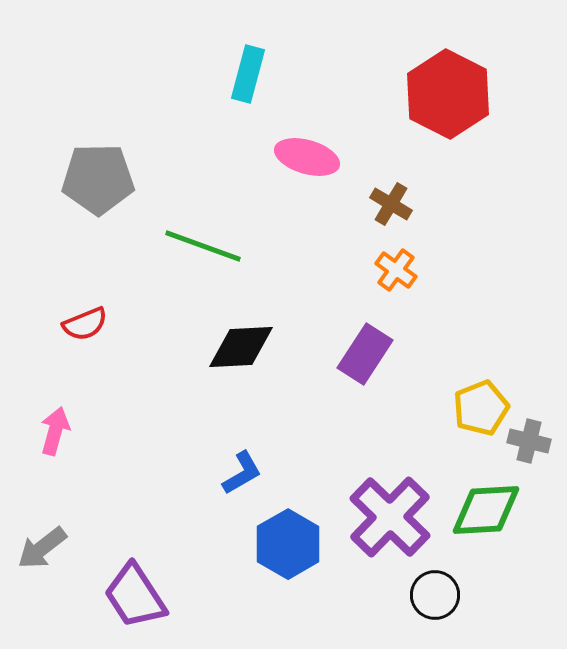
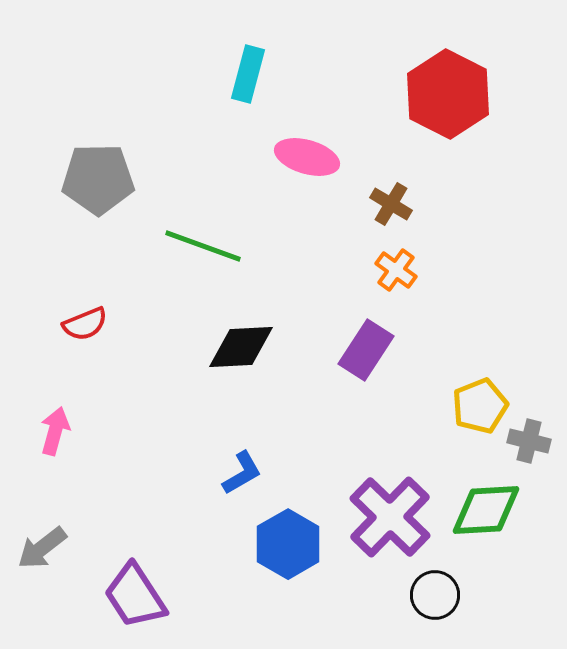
purple rectangle: moved 1 px right, 4 px up
yellow pentagon: moved 1 px left, 2 px up
